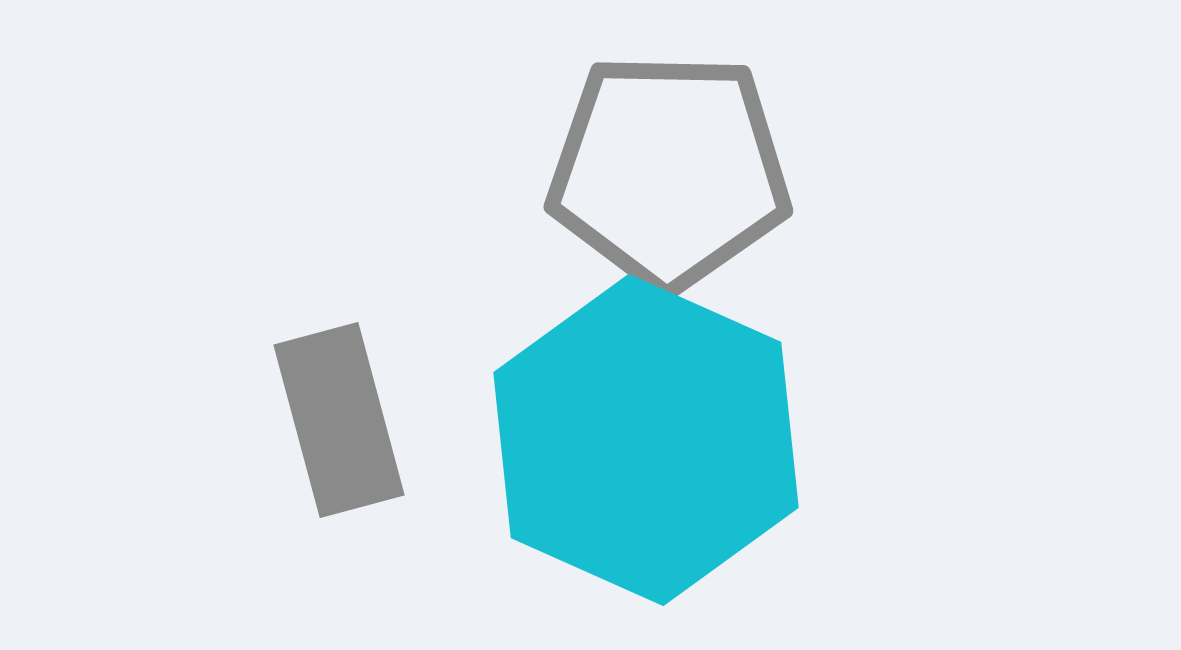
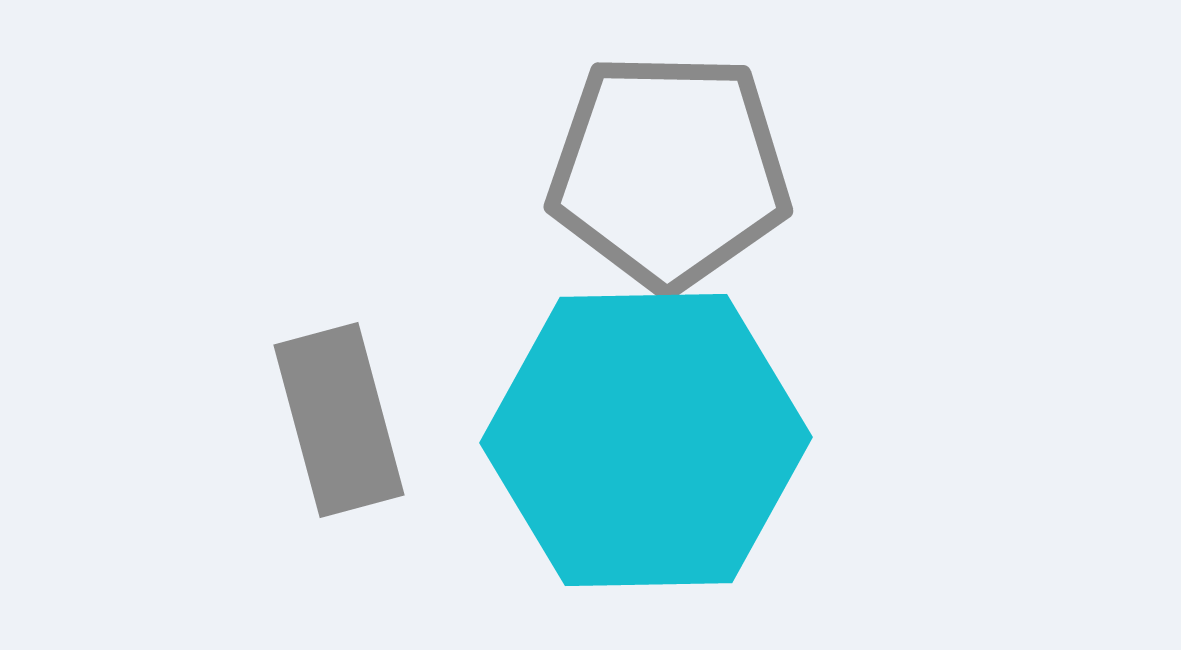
cyan hexagon: rotated 25 degrees counterclockwise
